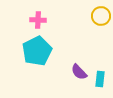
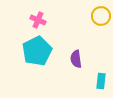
pink cross: rotated 21 degrees clockwise
purple semicircle: moved 3 px left, 13 px up; rotated 36 degrees clockwise
cyan rectangle: moved 1 px right, 2 px down
